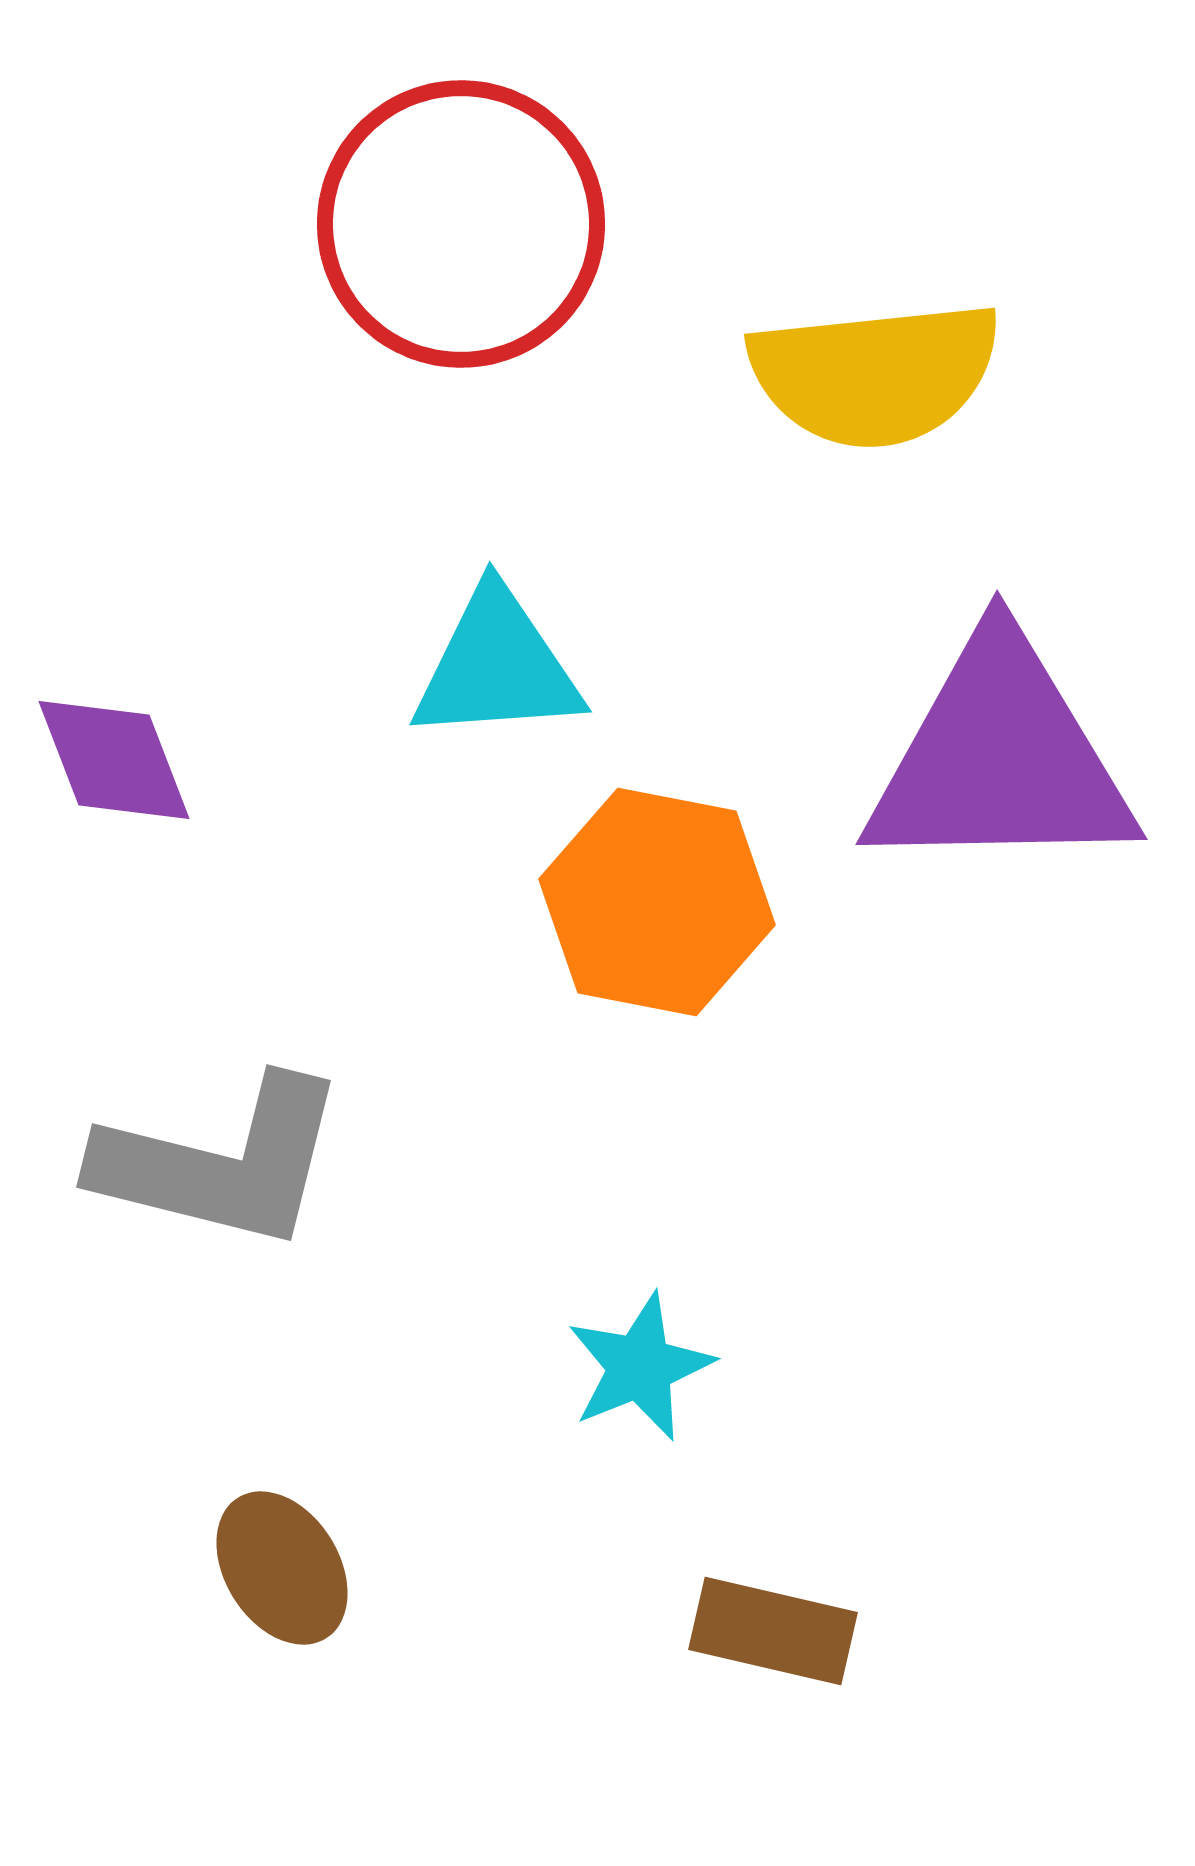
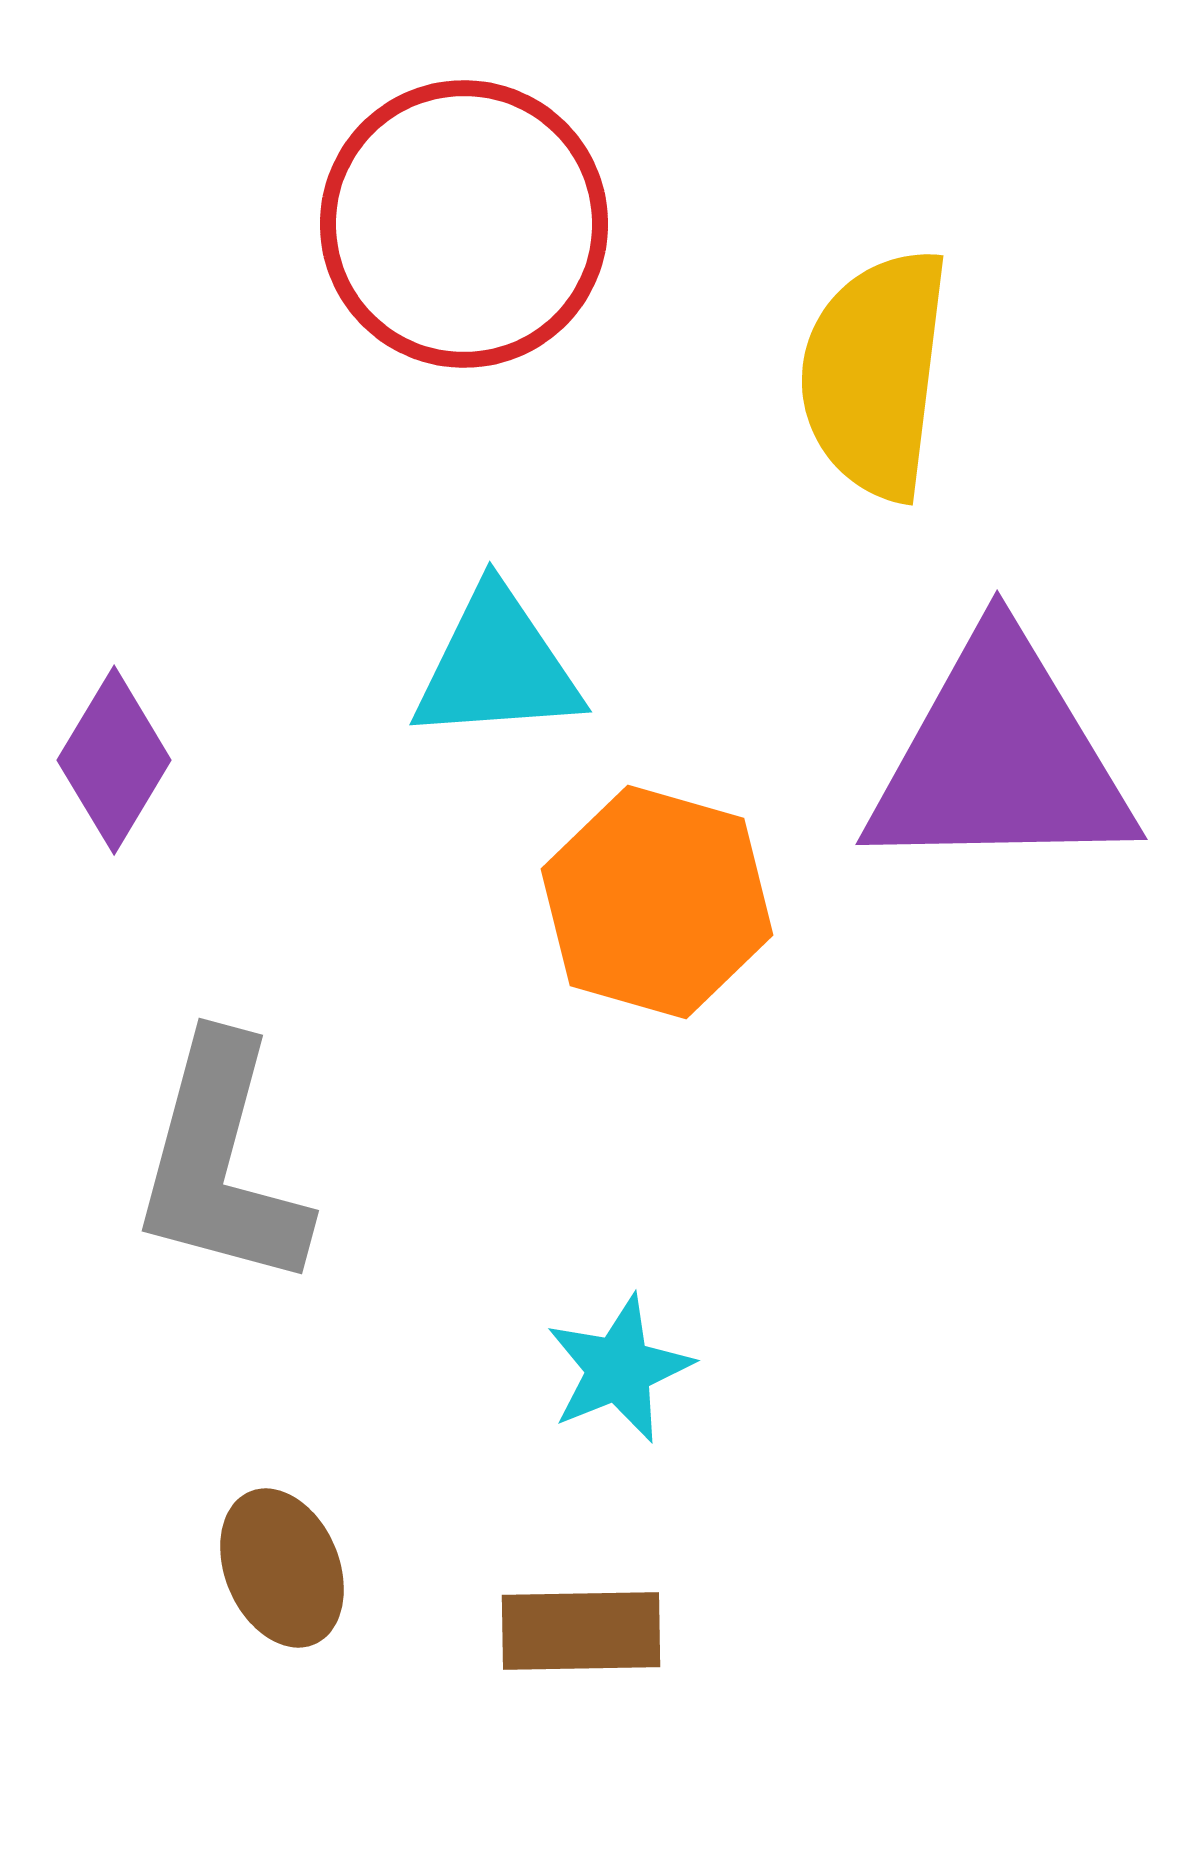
red circle: moved 3 px right
yellow semicircle: rotated 103 degrees clockwise
purple diamond: rotated 52 degrees clockwise
orange hexagon: rotated 5 degrees clockwise
gray L-shape: rotated 91 degrees clockwise
cyan star: moved 21 px left, 2 px down
brown ellipse: rotated 9 degrees clockwise
brown rectangle: moved 192 px left; rotated 14 degrees counterclockwise
